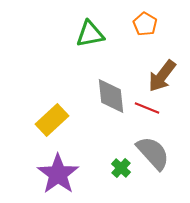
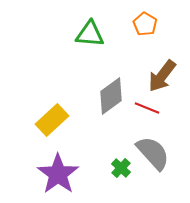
green triangle: rotated 16 degrees clockwise
gray diamond: rotated 60 degrees clockwise
